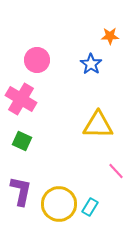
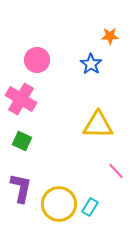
purple L-shape: moved 3 px up
